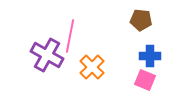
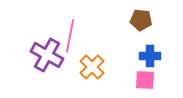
pink square: rotated 20 degrees counterclockwise
